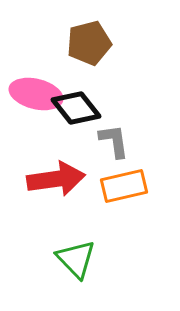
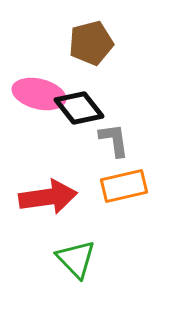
brown pentagon: moved 2 px right
pink ellipse: moved 3 px right
black diamond: moved 3 px right
gray L-shape: moved 1 px up
red arrow: moved 8 px left, 18 px down
